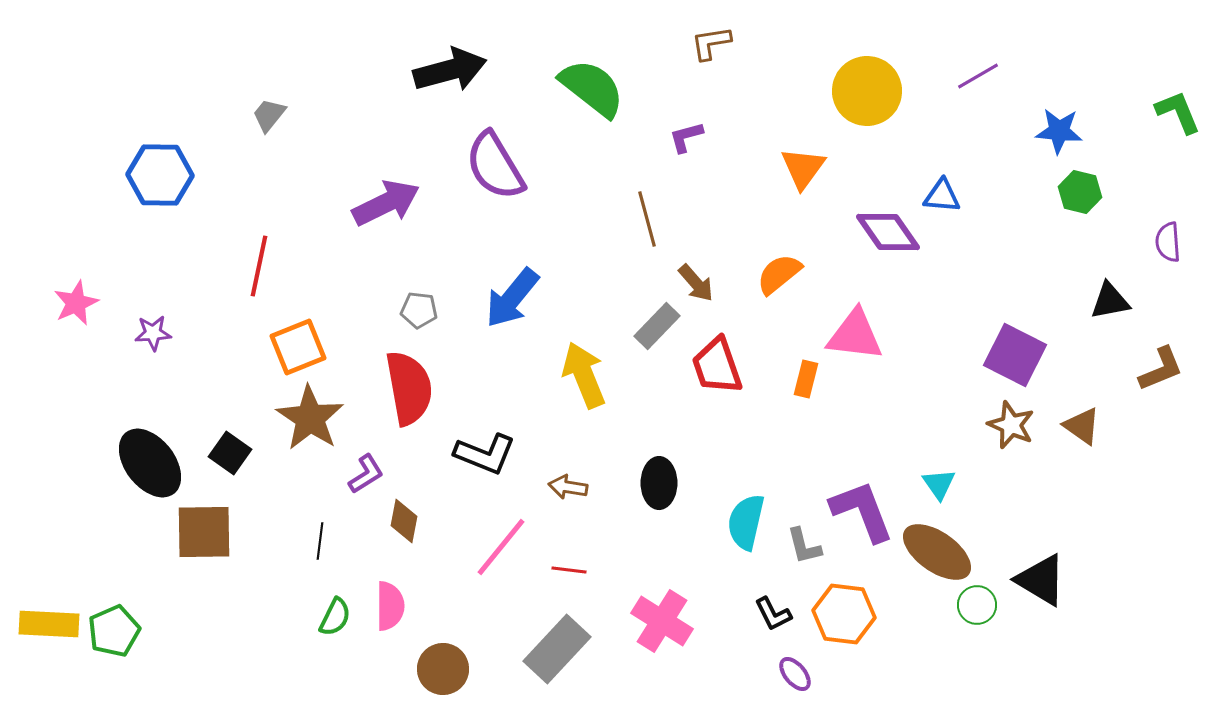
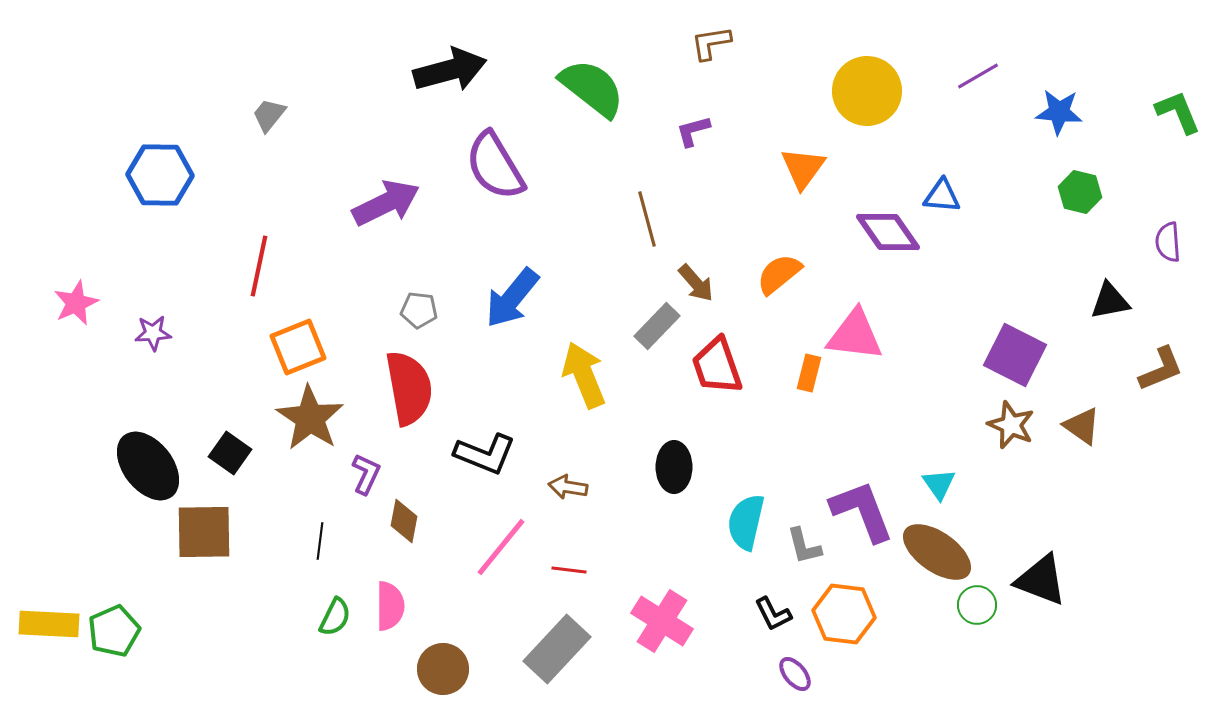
blue star at (1059, 131): moved 19 px up
purple L-shape at (686, 137): moved 7 px right, 6 px up
orange rectangle at (806, 379): moved 3 px right, 6 px up
black ellipse at (150, 463): moved 2 px left, 3 px down
purple L-shape at (366, 474): rotated 33 degrees counterclockwise
black ellipse at (659, 483): moved 15 px right, 16 px up
black triangle at (1041, 580): rotated 10 degrees counterclockwise
